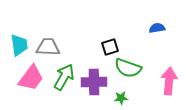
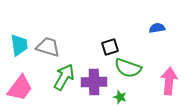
gray trapezoid: rotated 15 degrees clockwise
pink trapezoid: moved 11 px left, 10 px down
green star: moved 1 px left, 1 px up; rotated 24 degrees clockwise
